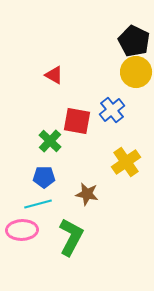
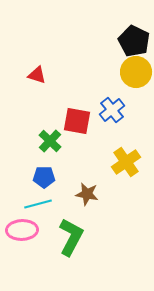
red triangle: moved 17 px left; rotated 12 degrees counterclockwise
